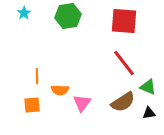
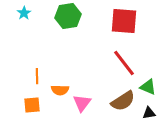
brown semicircle: moved 1 px up
